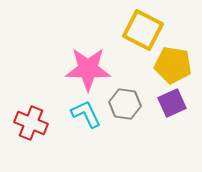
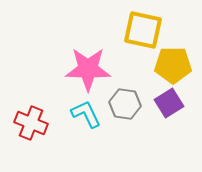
yellow square: rotated 15 degrees counterclockwise
yellow pentagon: rotated 9 degrees counterclockwise
purple square: moved 3 px left; rotated 8 degrees counterclockwise
